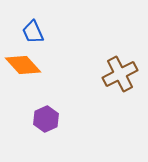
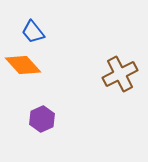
blue trapezoid: rotated 15 degrees counterclockwise
purple hexagon: moved 4 px left
